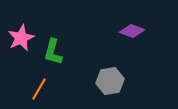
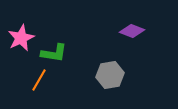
green L-shape: moved 1 px right, 1 px down; rotated 96 degrees counterclockwise
gray hexagon: moved 6 px up
orange line: moved 9 px up
